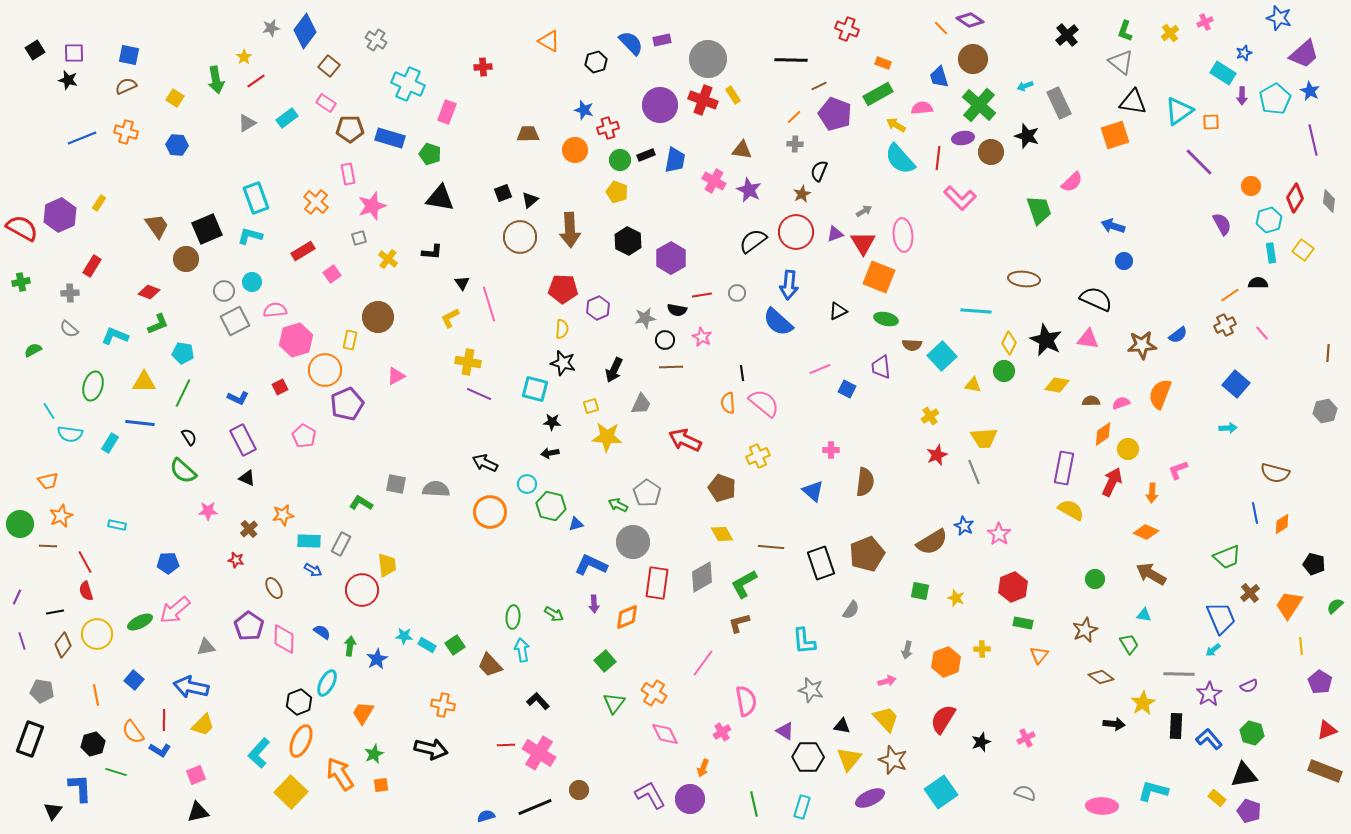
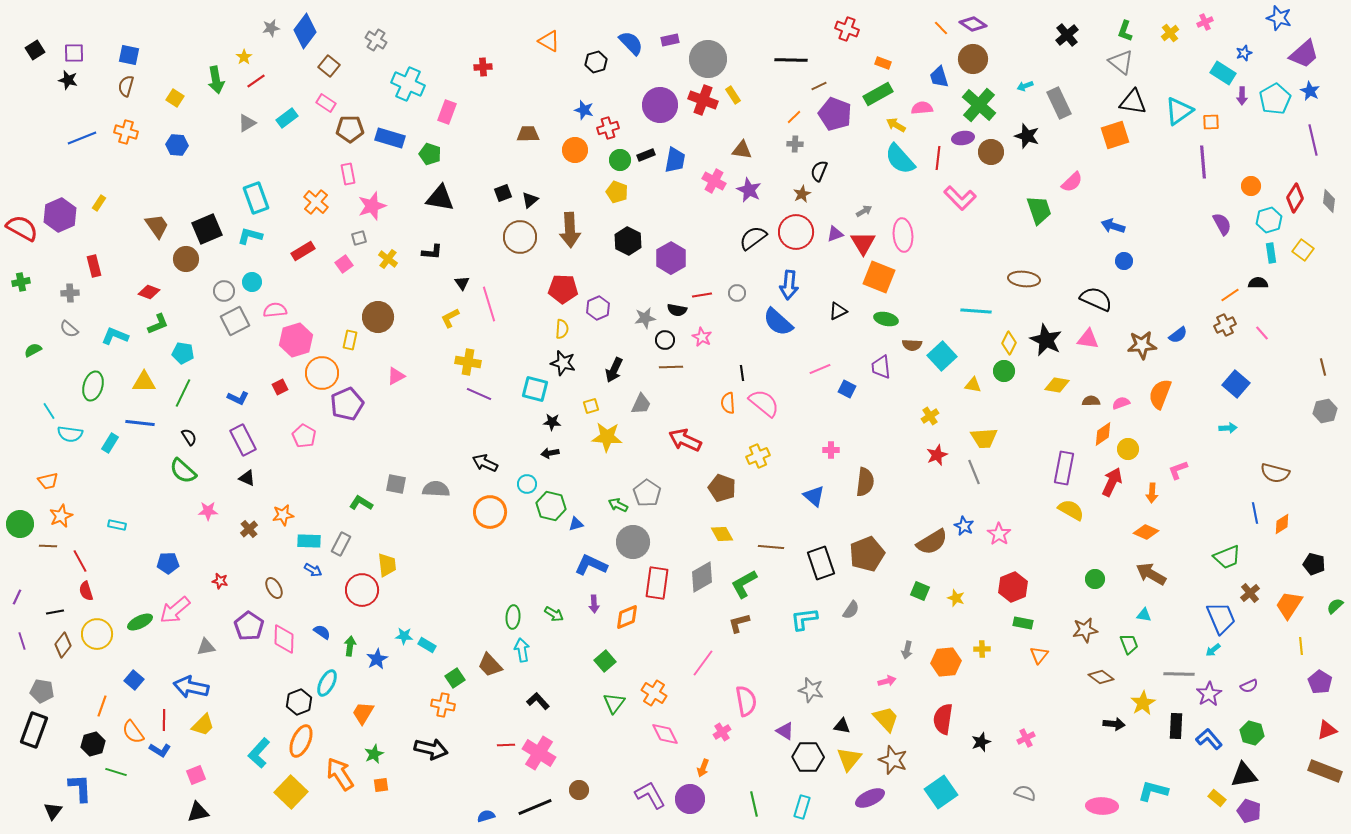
purple diamond at (970, 20): moved 3 px right, 4 px down
purple rectangle at (662, 40): moved 8 px right
brown semicircle at (126, 86): rotated 50 degrees counterclockwise
purple line at (1199, 162): moved 4 px right; rotated 40 degrees clockwise
black semicircle at (753, 241): moved 3 px up
red rectangle at (92, 266): moved 2 px right; rotated 45 degrees counterclockwise
pink square at (332, 274): moved 12 px right, 10 px up
brown line at (1328, 353): moved 5 px left, 14 px down; rotated 18 degrees counterclockwise
orange circle at (325, 370): moved 3 px left, 3 px down
blue triangle at (813, 491): moved 1 px right, 5 px down
red star at (236, 560): moved 16 px left, 21 px down
red line at (85, 562): moved 5 px left, 1 px up
green square at (920, 591): rotated 12 degrees clockwise
brown star at (1085, 630): rotated 15 degrees clockwise
cyan L-shape at (804, 641): moved 22 px up; rotated 88 degrees clockwise
green trapezoid at (1129, 644): rotated 10 degrees clockwise
green square at (455, 645): moved 33 px down
orange hexagon at (946, 662): rotated 16 degrees clockwise
orange line at (96, 695): moved 6 px right, 11 px down; rotated 30 degrees clockwise
red semicircle at (943, 719): rotated 24 degrees counterclockwise
black rectangle at (30, 739): moved 4 px right, 9 px up
